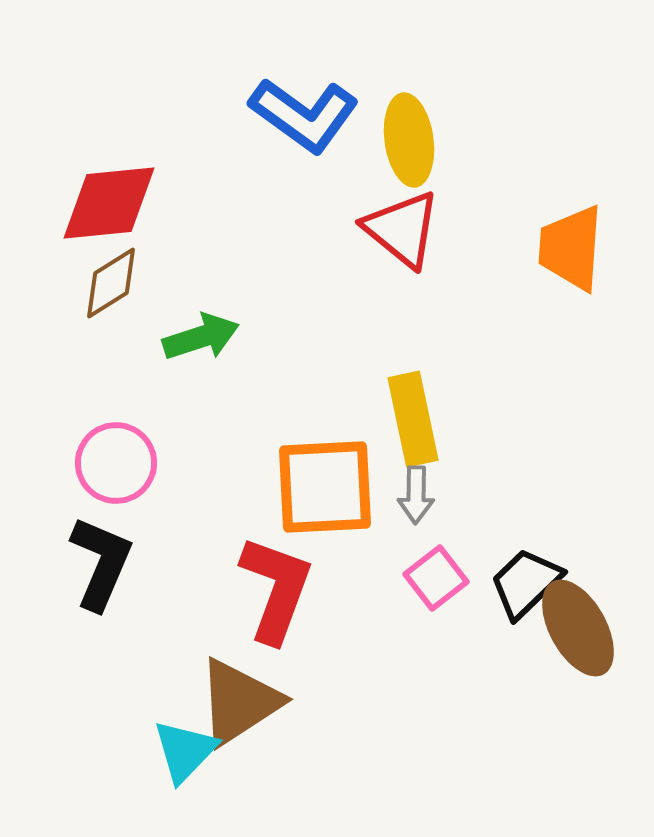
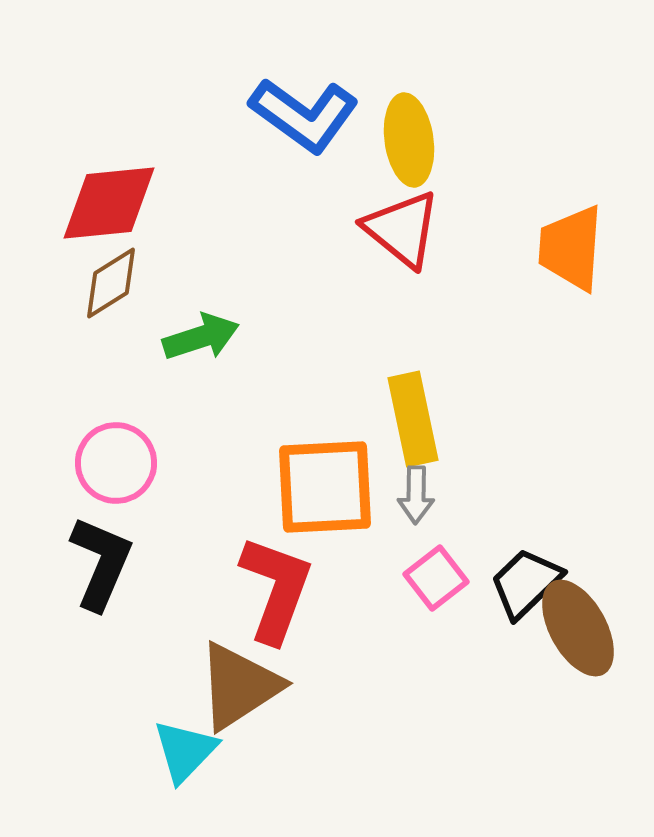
brown triangle: moved 16 px up
